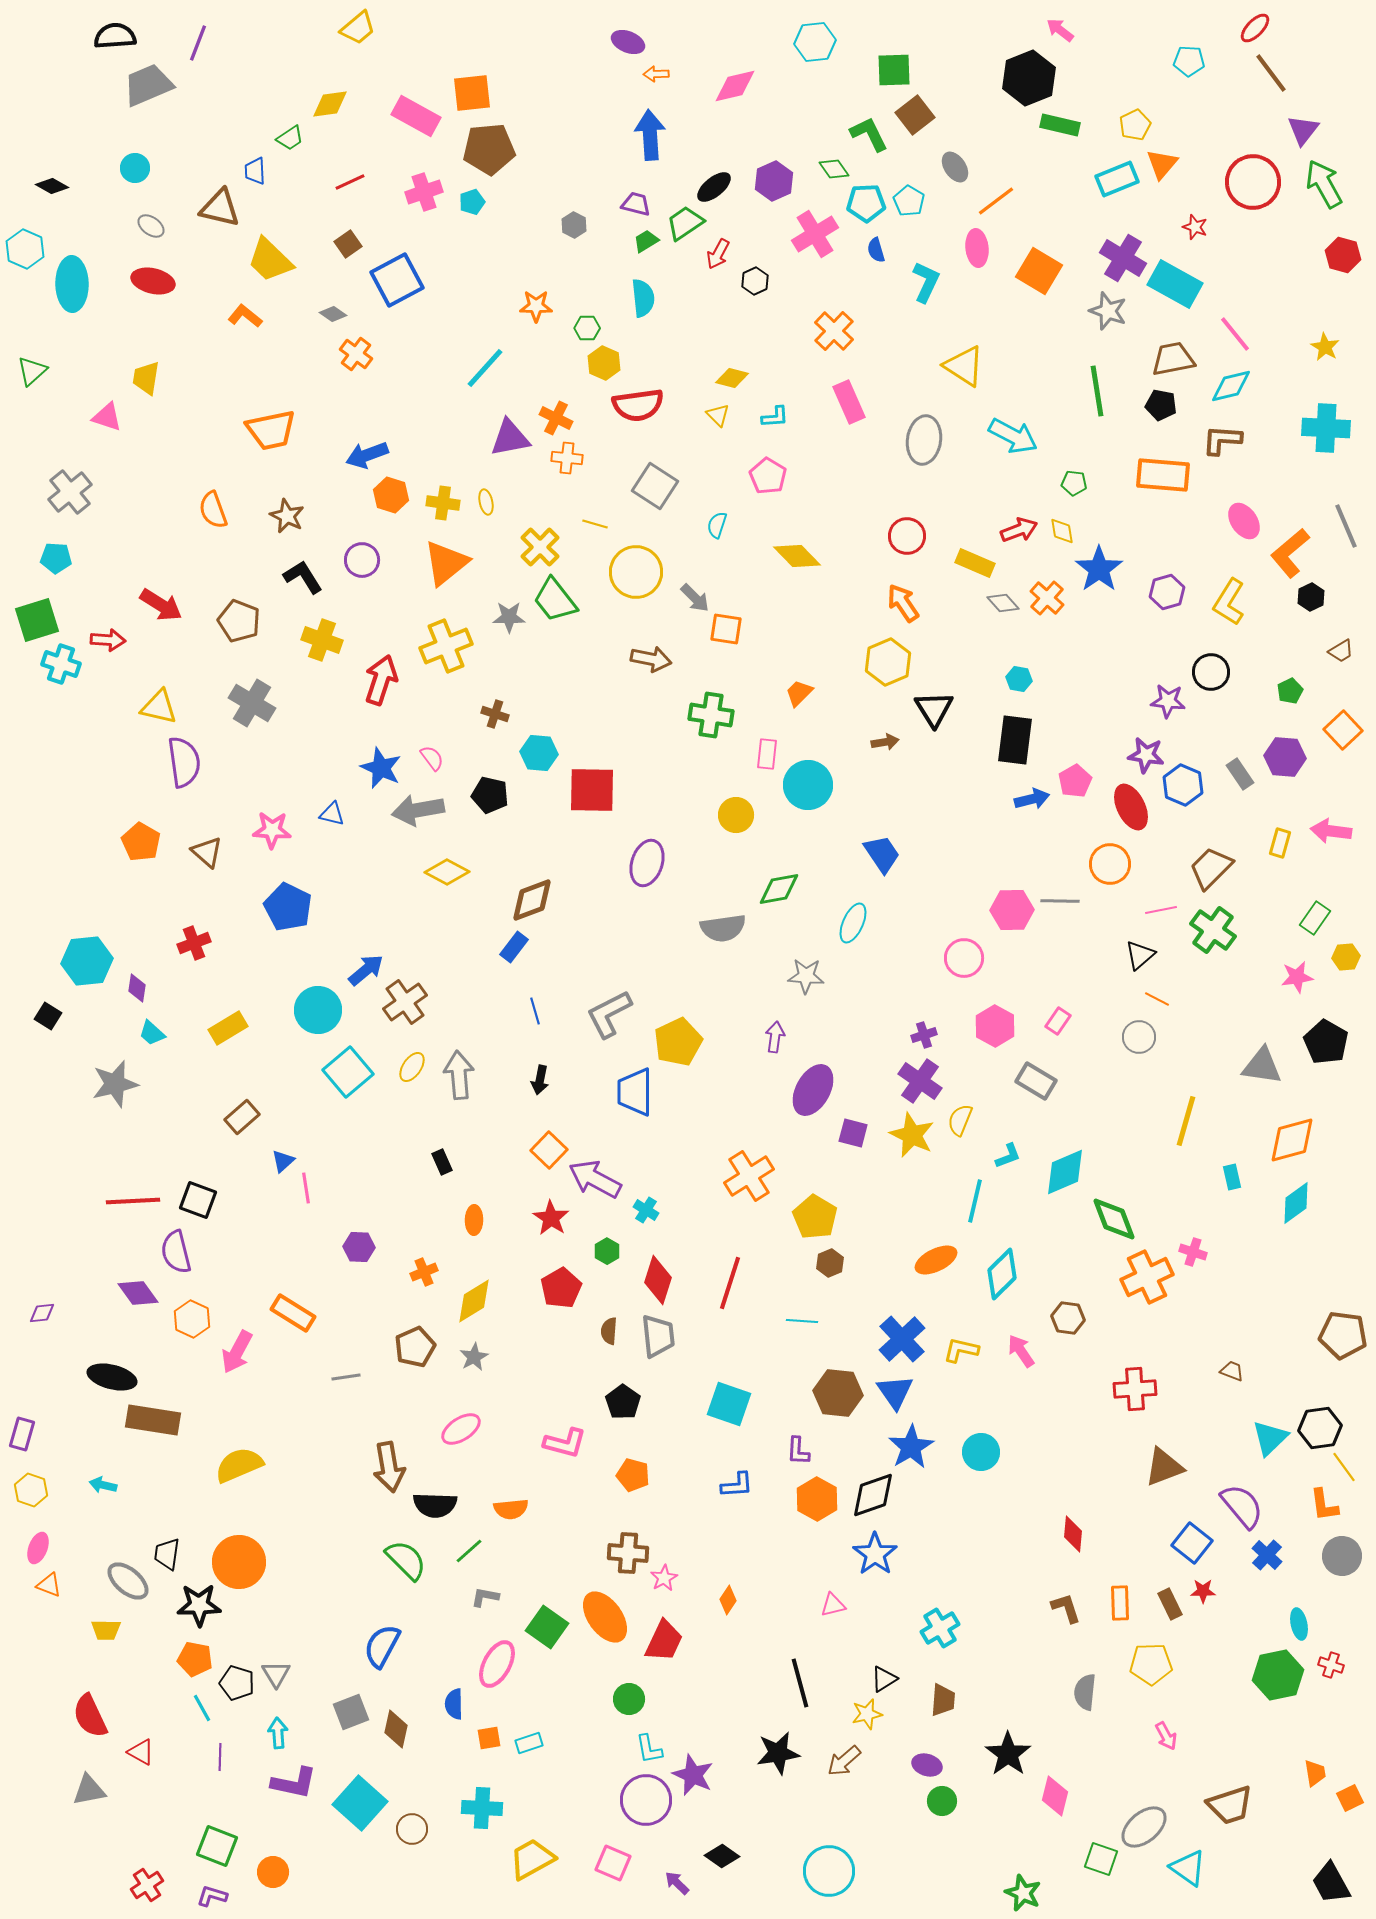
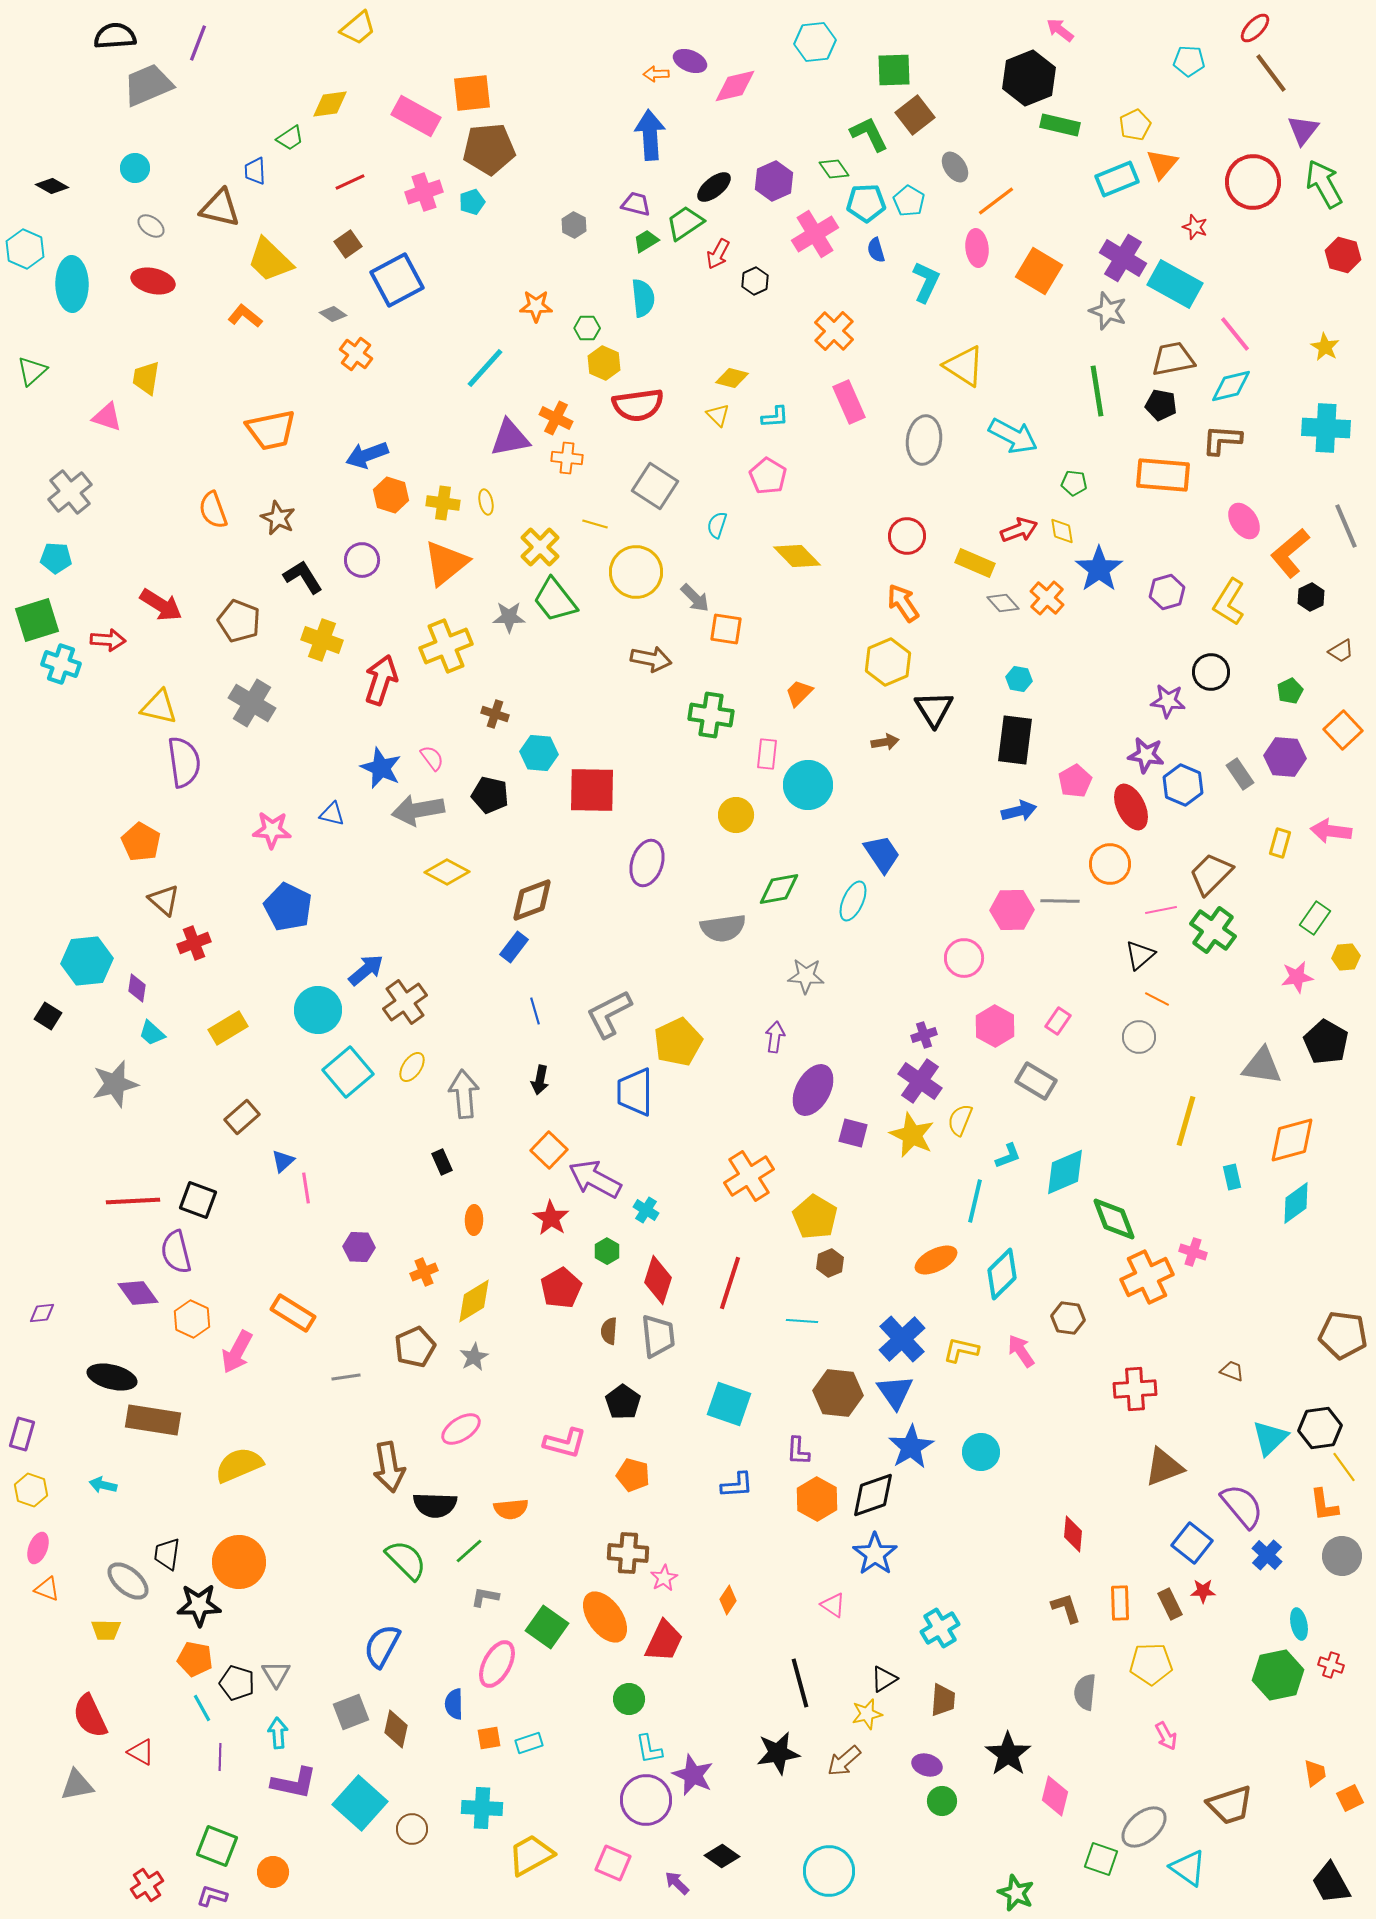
purple ellipse at (628, 42): moved 62 px right, 19 px down
brown star at (287, 516): moved 9 px left, 2 px down
blue arrow at (1032, 799): moved 13 px left, 12 px down
brown triangle at (207, 852): moved 43 px left, 48 px down
brown trapezoid at (1211, 868): moved 6 px down
cyan ellipse at (853, 923): moved 22 px up
gray arrow at (459, 1075): moved 5 px right, 19 px down
orange triangle at (49, 1585): moved 2 px left, 4 px down
pink triangle at (833, 1605): rotated 48 degrees clockwise
gray triangle at (89, 1790): moved 12 px left, 5 px up
yellow trapezoid at (532, 1859): moved 1 px left, 4 px up
green star at (1023, 1893): moved 7 px left
